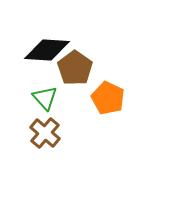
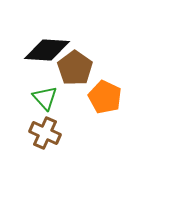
orange pentagon: moved 3 px left, 1 px up
brown cross: rotated 16 degrees counterclockwise
